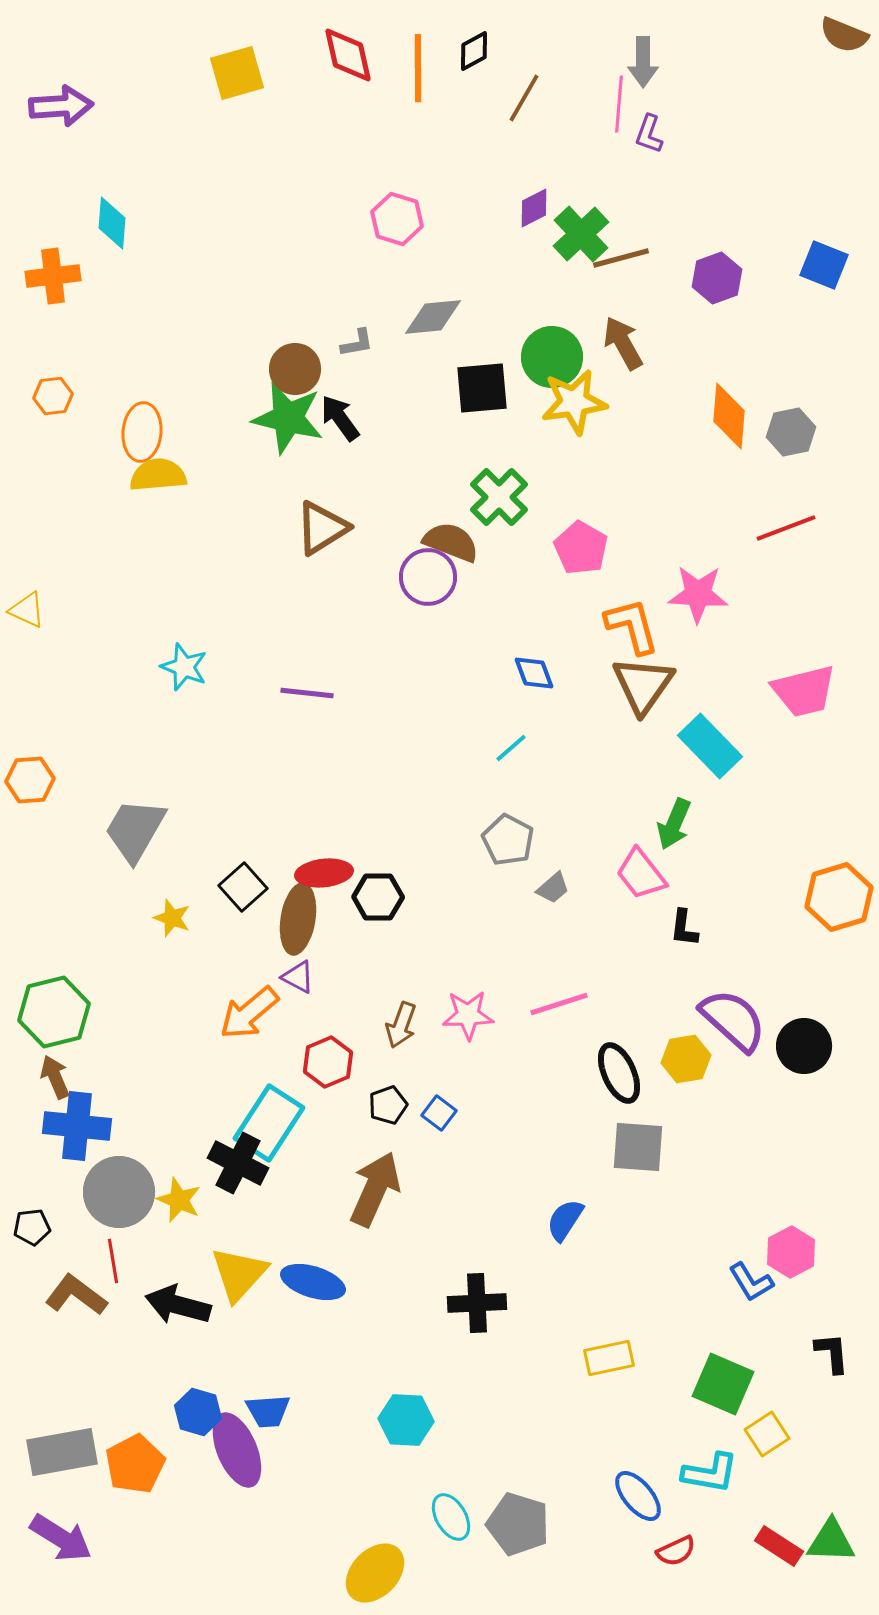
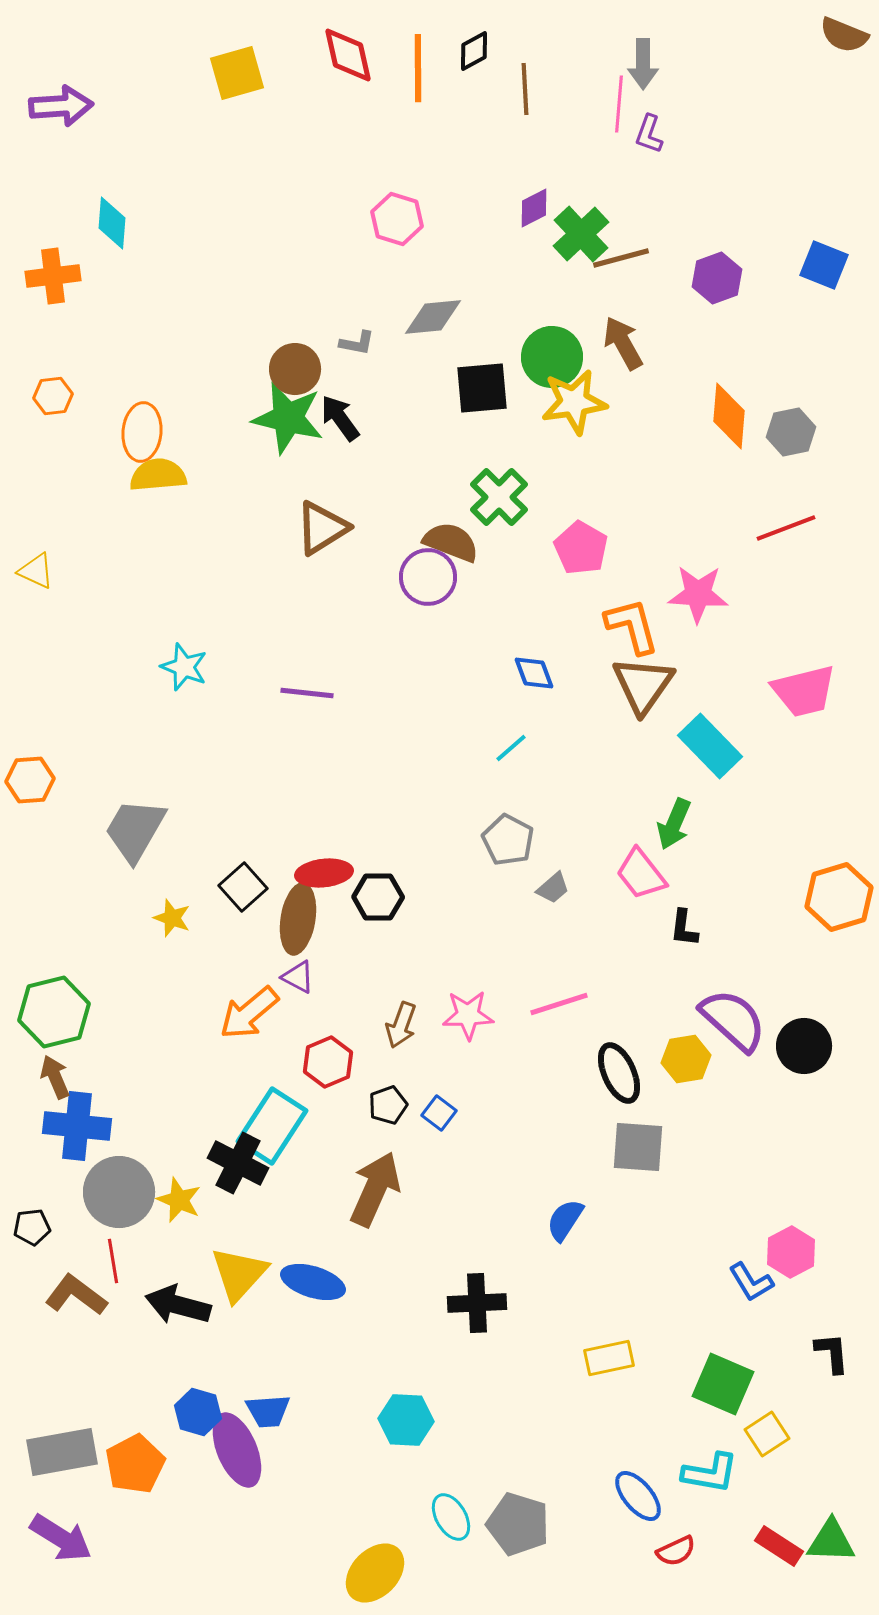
gray arrow at (643, 62): moved 2 px down
brown line at (524, 98): moved 1 px right, 9 px up; rotated 33 degrees counterclockwise
gray L-shape at (357, 343): rotated 21 degrees clockwise
yellow triangle at (27, 610): moved 9 px right, 39 px up
cyan rectangle at (269, 1123): moved 3 px right, 3 px down
